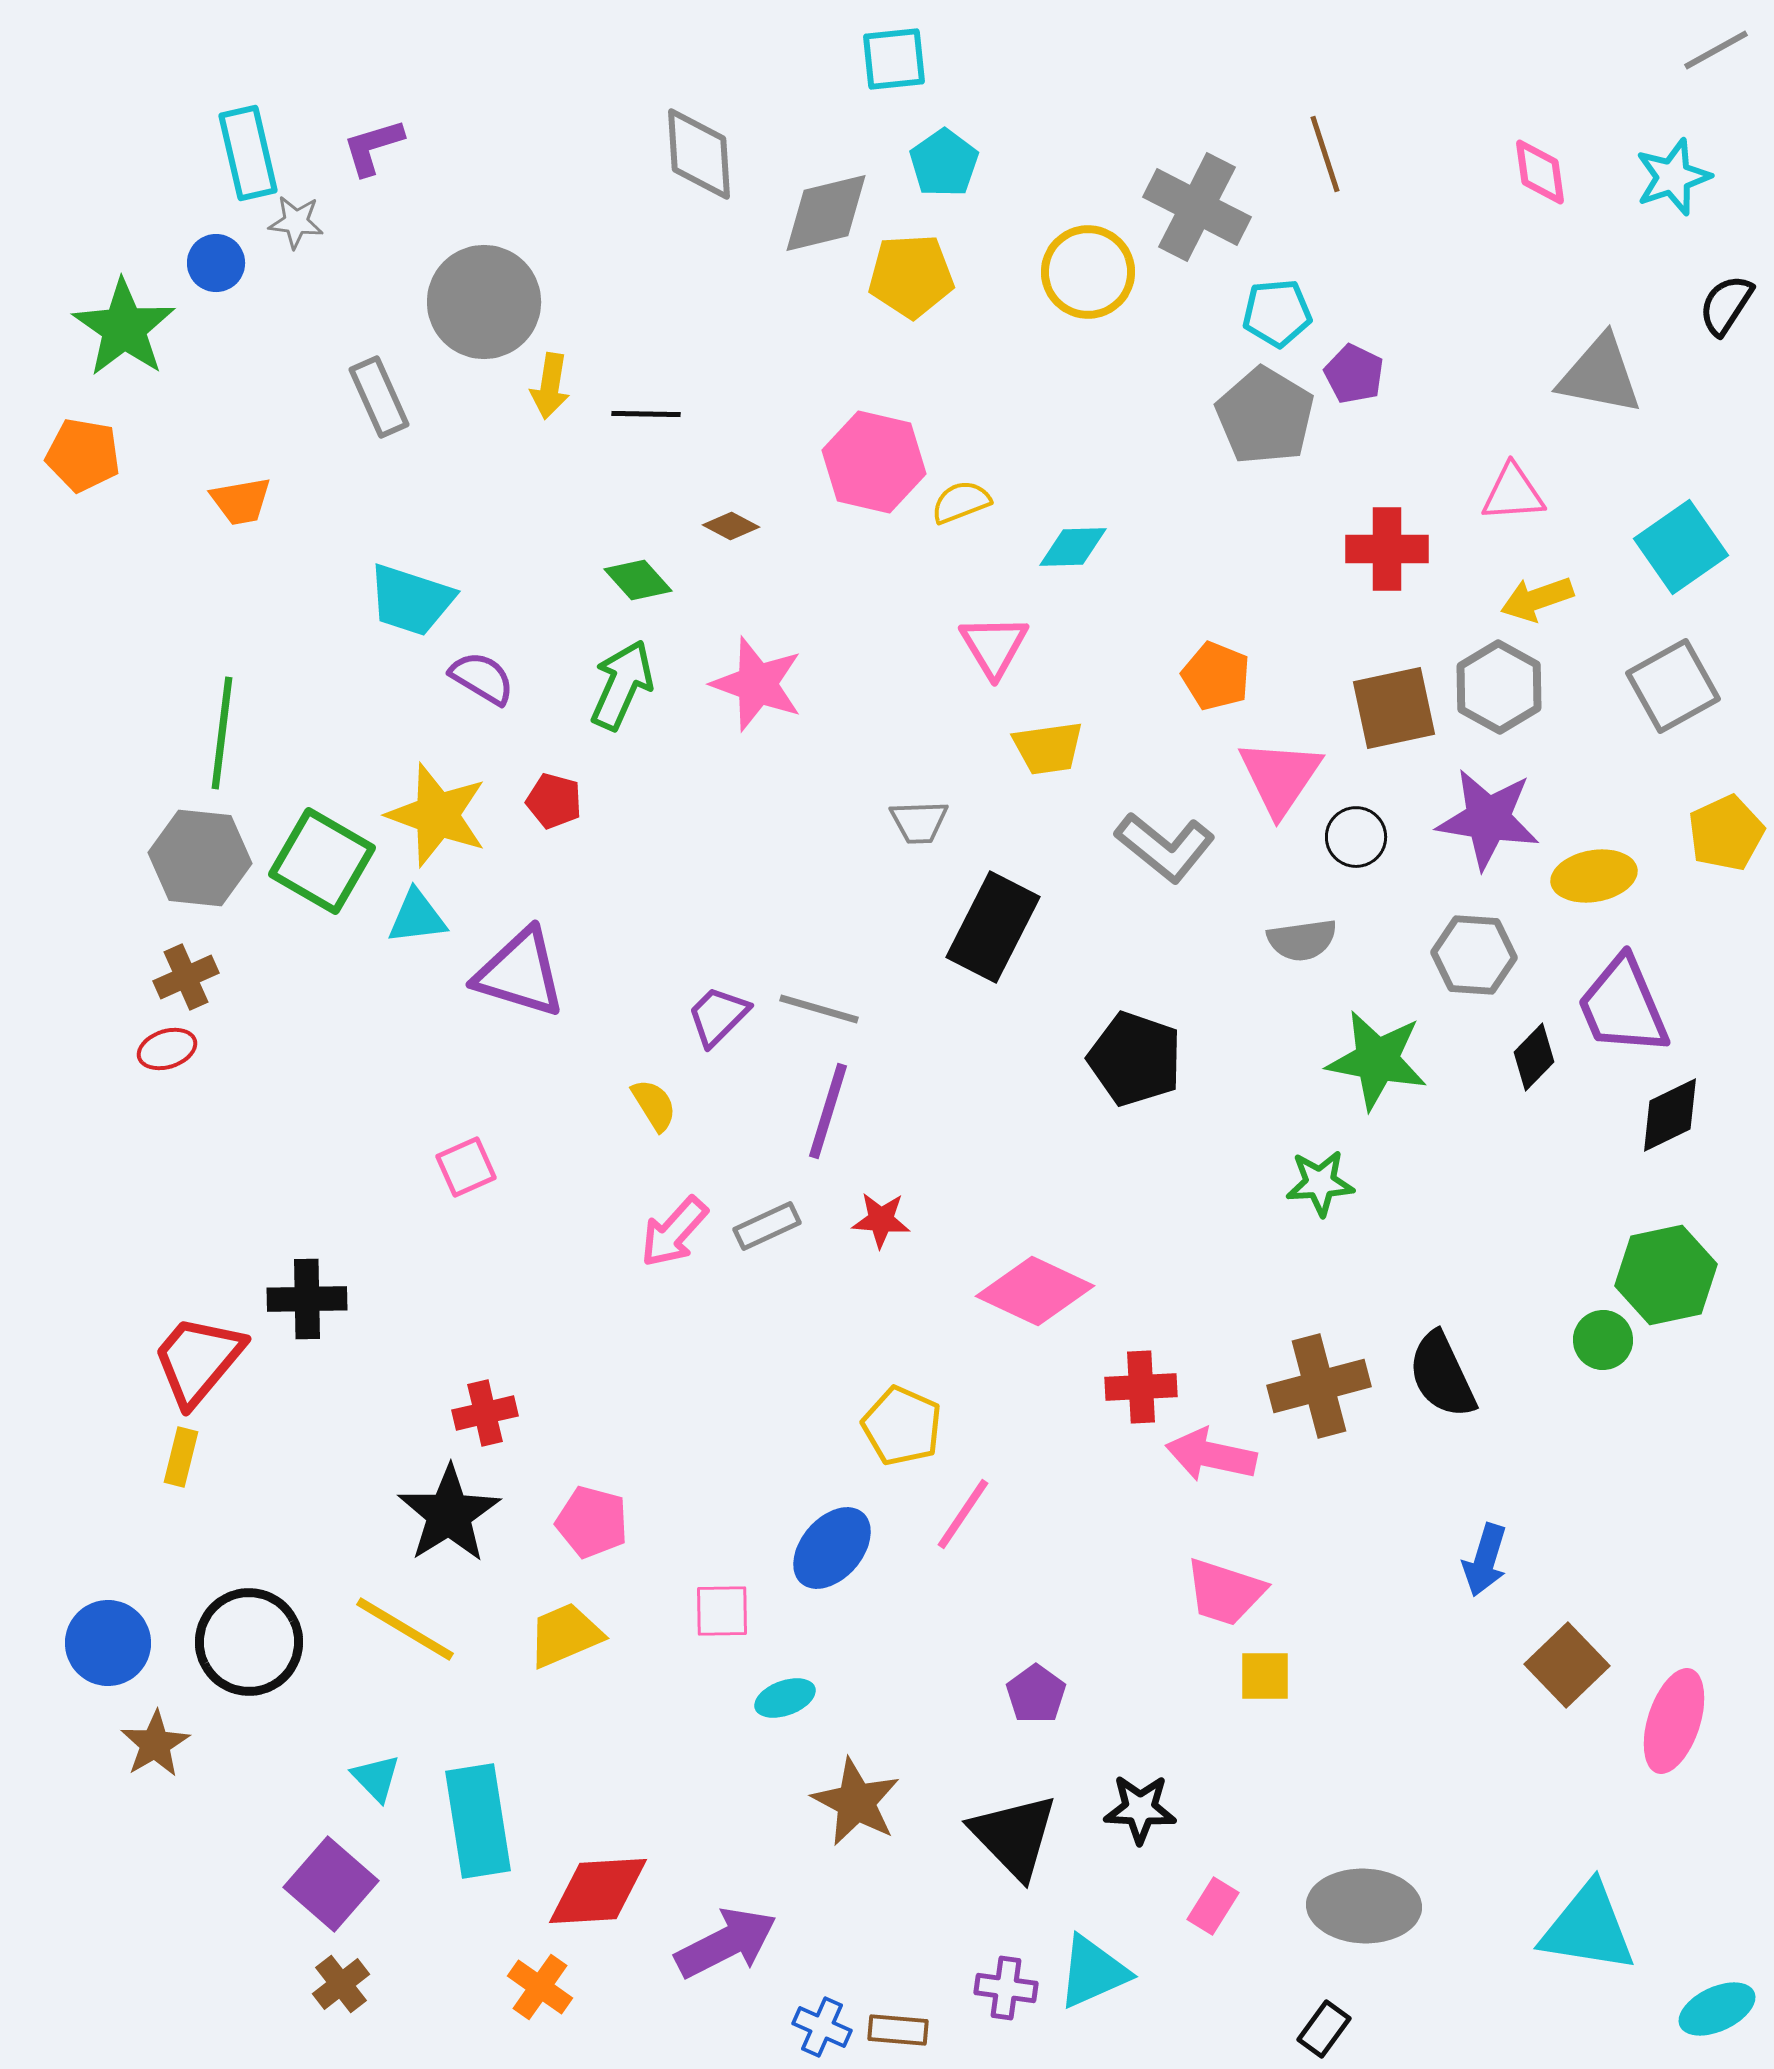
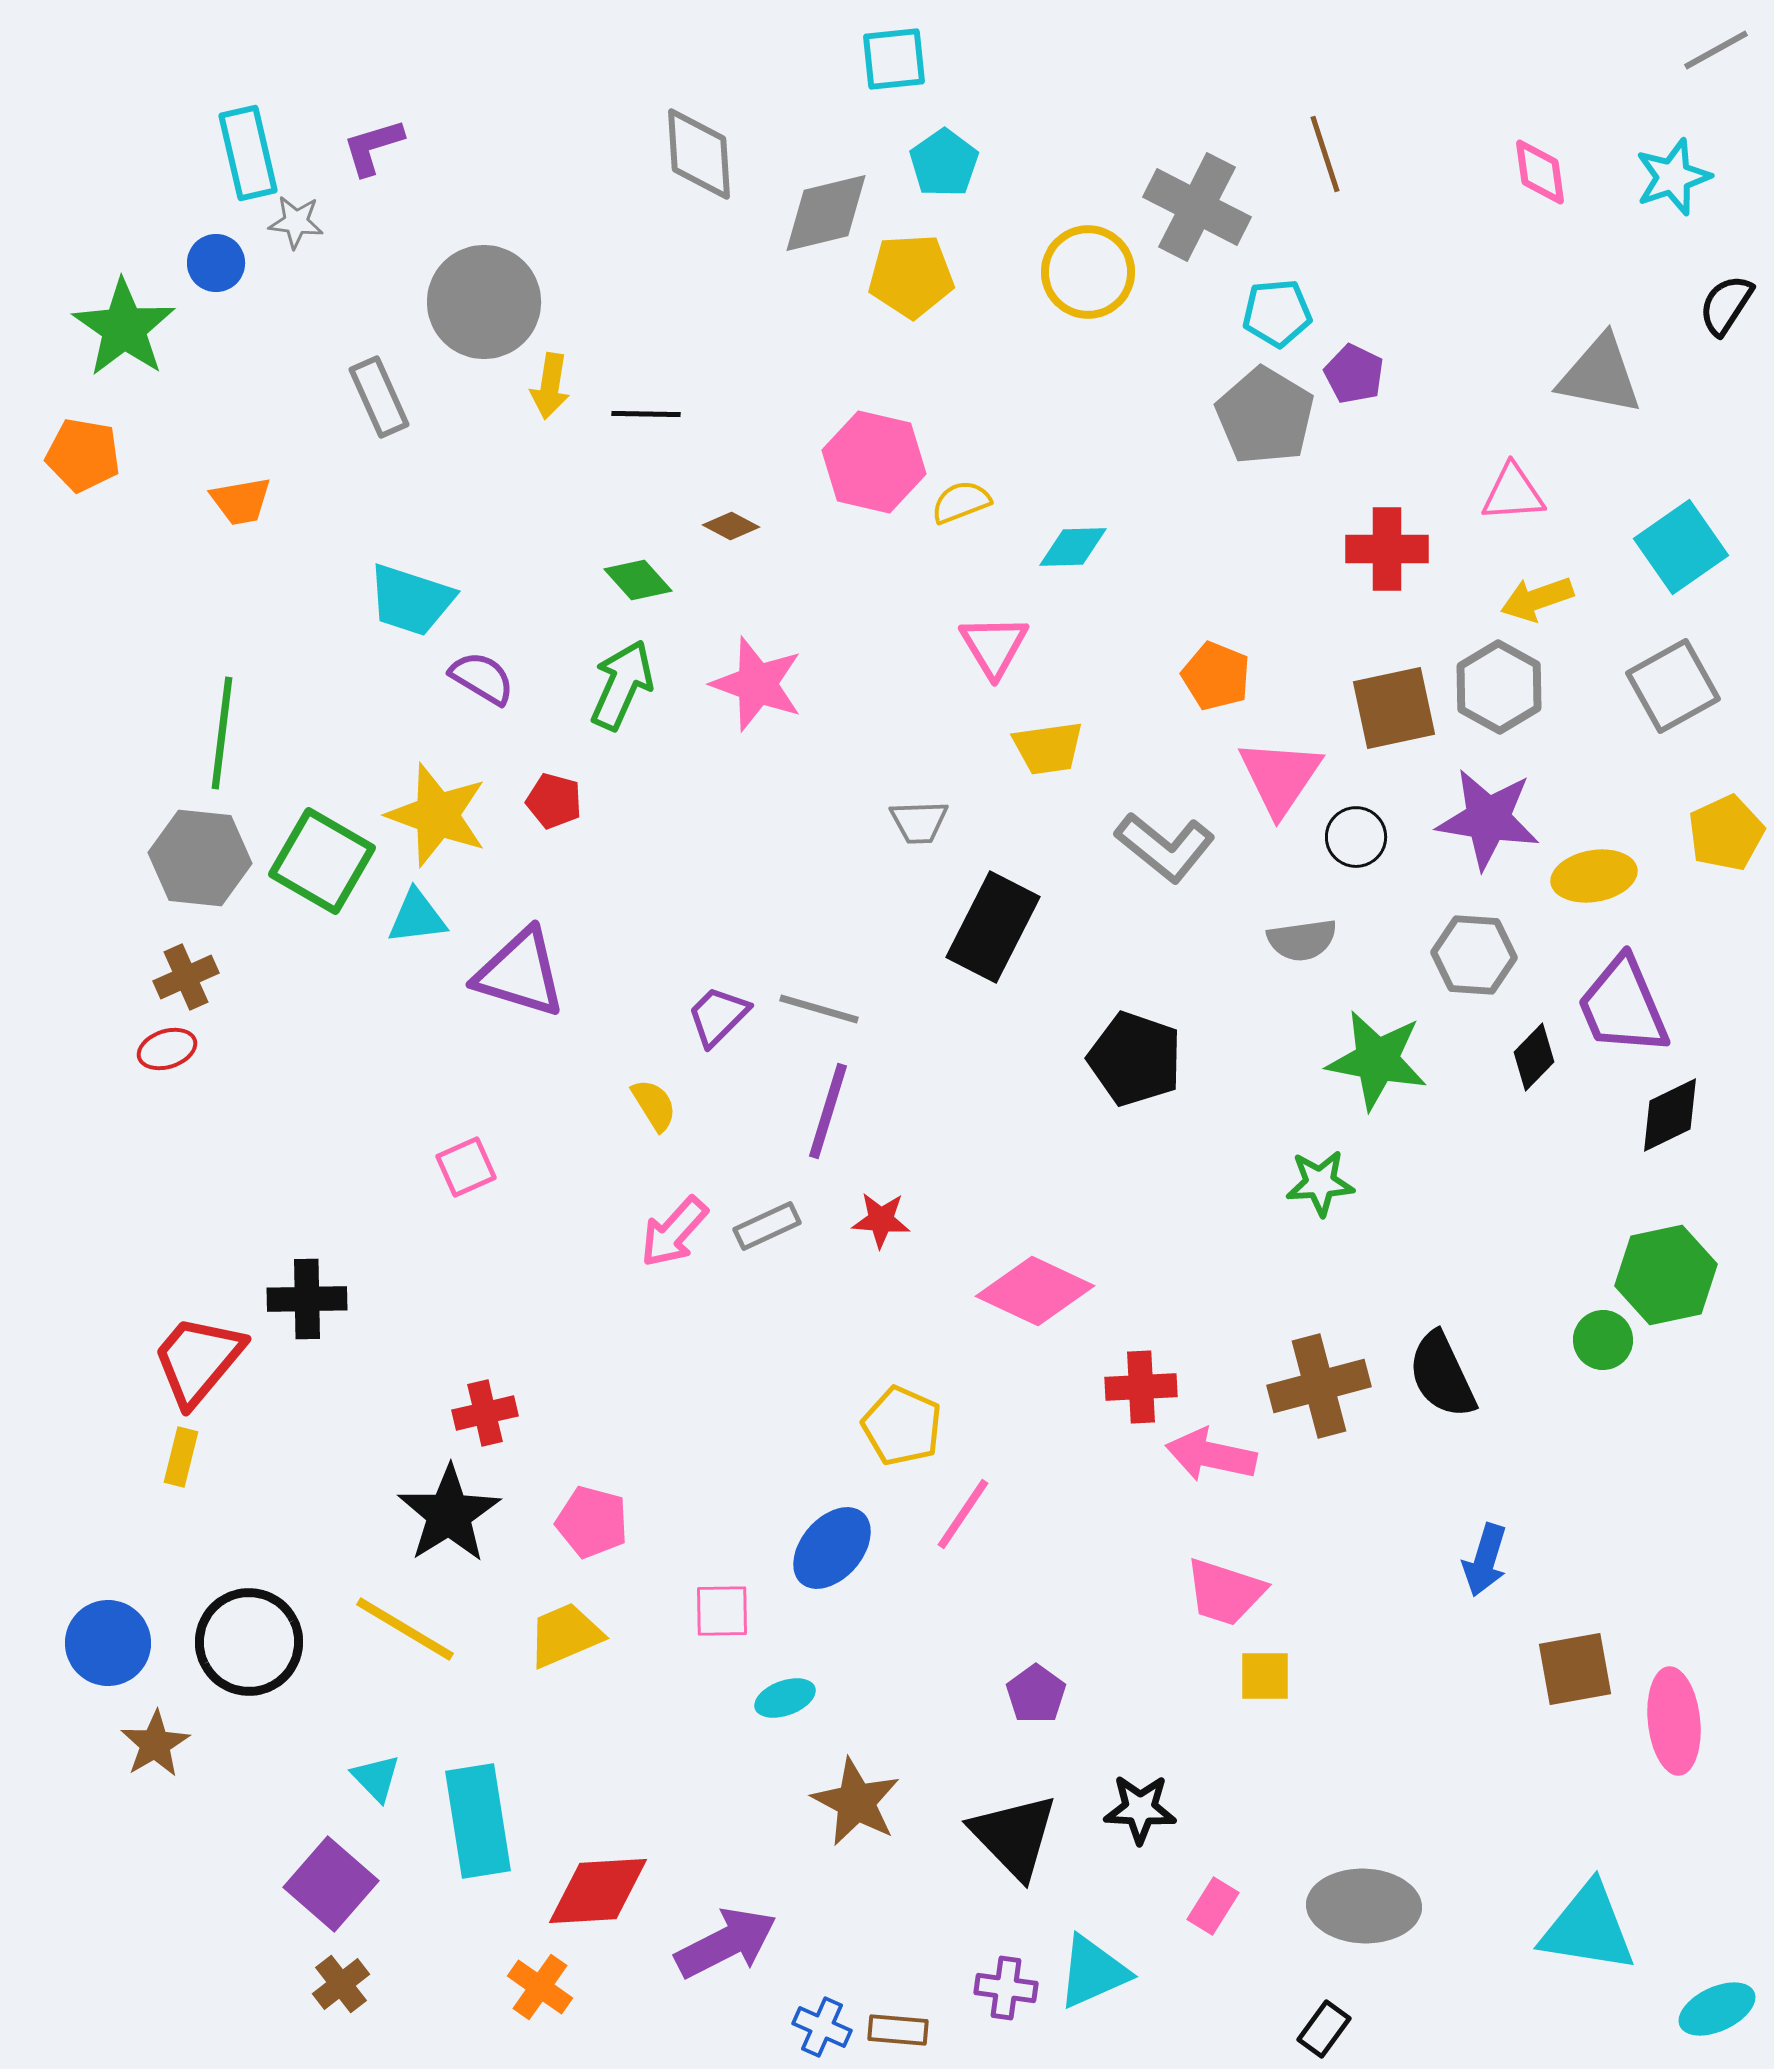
brown square at (1567, 1665): moved 8 px right, 4 px down; rotated 34 degrees clockwise
pink ellipse at (1674, 1721): rotated 24 degrees counterclockwise
